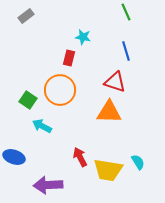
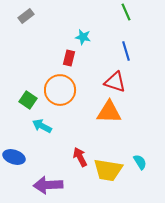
cyan semicircle: moved 2 px right
